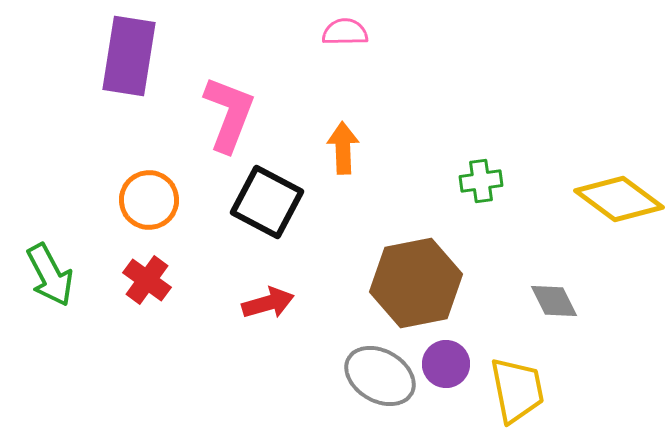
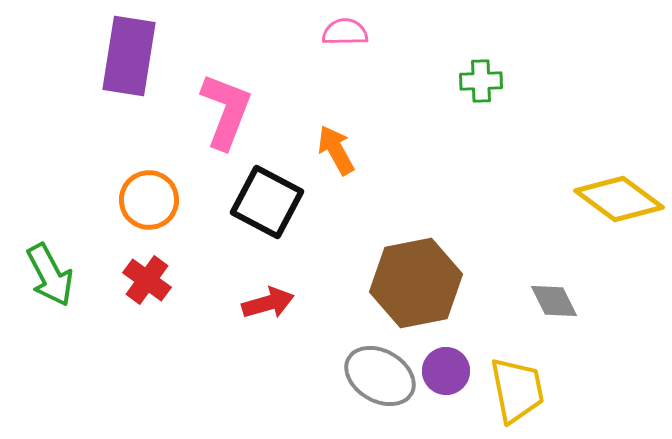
pink L-shape: moved 3 px left, 3 px up
orange arrow: moved 7 px left, 2 px down; rotated 27 degrees counterclockwise
green cross: moved 100 px up; rotated 6 degrees clockwise
purple circle: moved 7 px down
